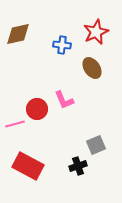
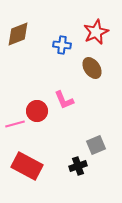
brown diamond: rotated 8 degrees counterclockwise
red circle: moved 2 px down
red rectangle: moved 1 px left
